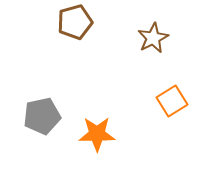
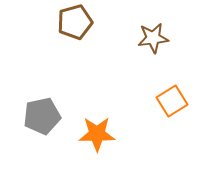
brown star: rotated 20 degrees clockwise
